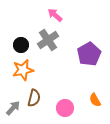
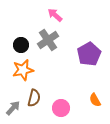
pink circle: moved 4 px left
